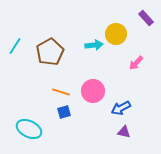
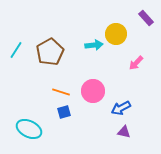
cyan line: moved 1 px right, 4 px down
